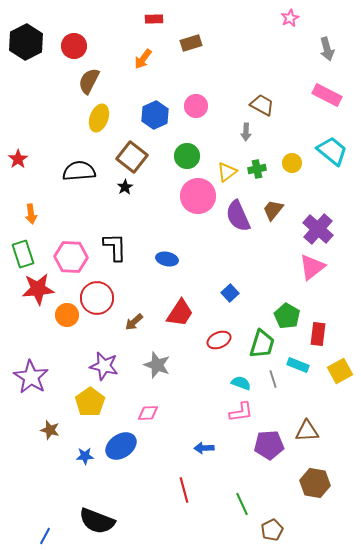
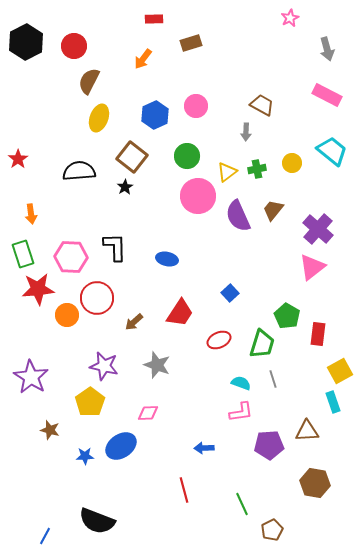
cyan rectangle at (298, 365): moved 35 px right, 37 px down; rotated 50 degrees clockwise
